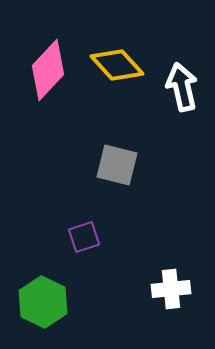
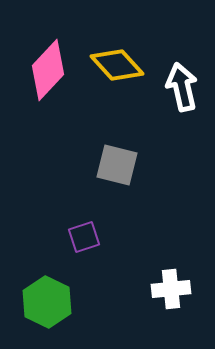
green hexagon: moved 4 px right
